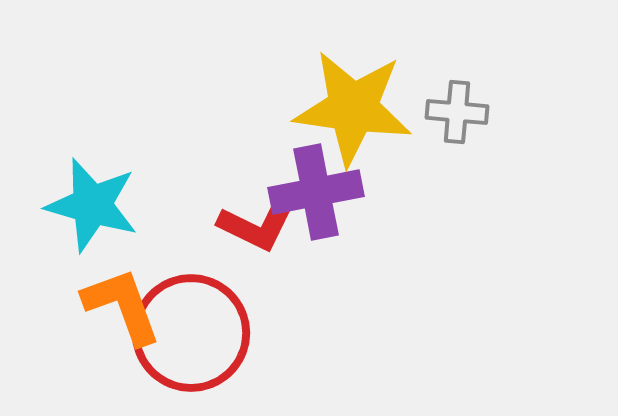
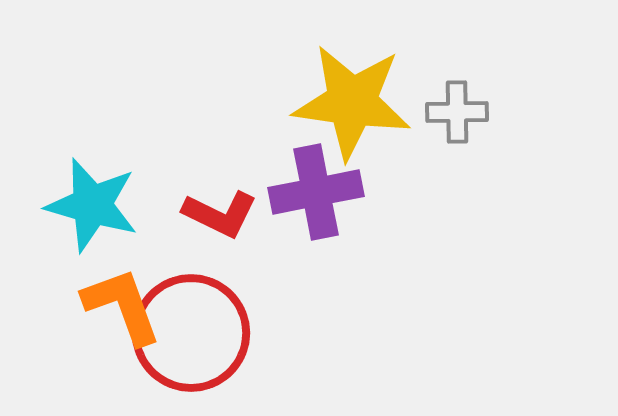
yellow star: moved 1 px left, 6 px up
gray cross: rotated 6 degrees counterclockwise
red L-shape: moved 35 px left, 13 px up
